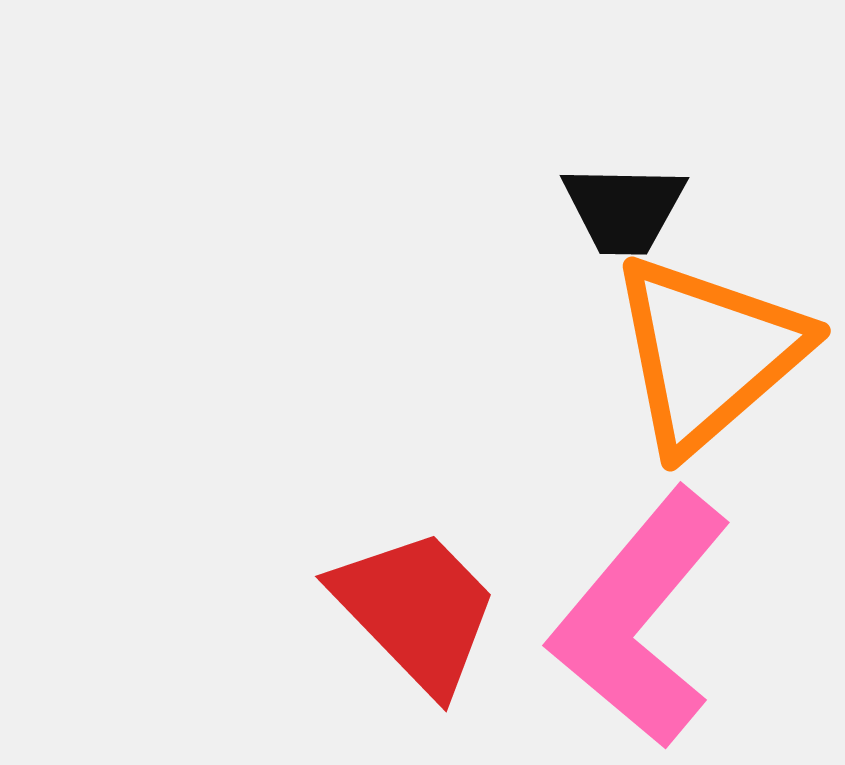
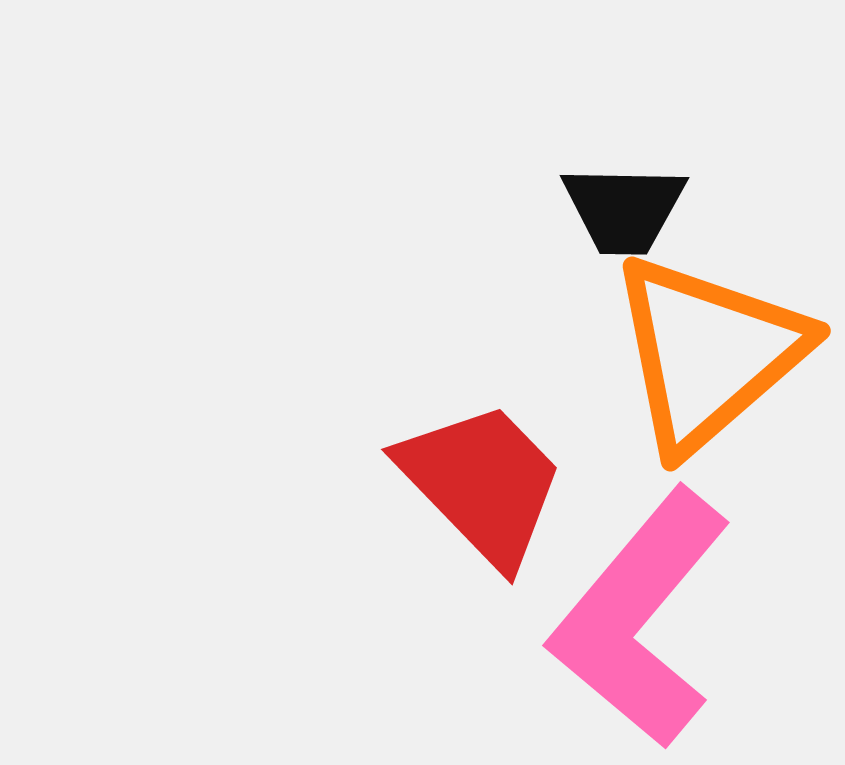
red trapezoid: moved 66 px right, 127 px up
